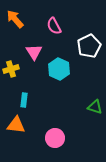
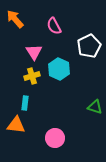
yellow cross: moved 21 px right, 7 px down
cyan rectangle: moved 1 px right, 3 px down
